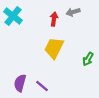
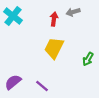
purple semicircle: moved 7 px left, 1 px up; rotated 36 degrees clockwise
